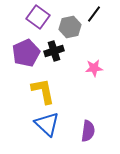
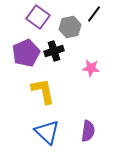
pink star: moved 3 px left; rotated 12 degrees clockwise
blue triangle: moved 8 px down
